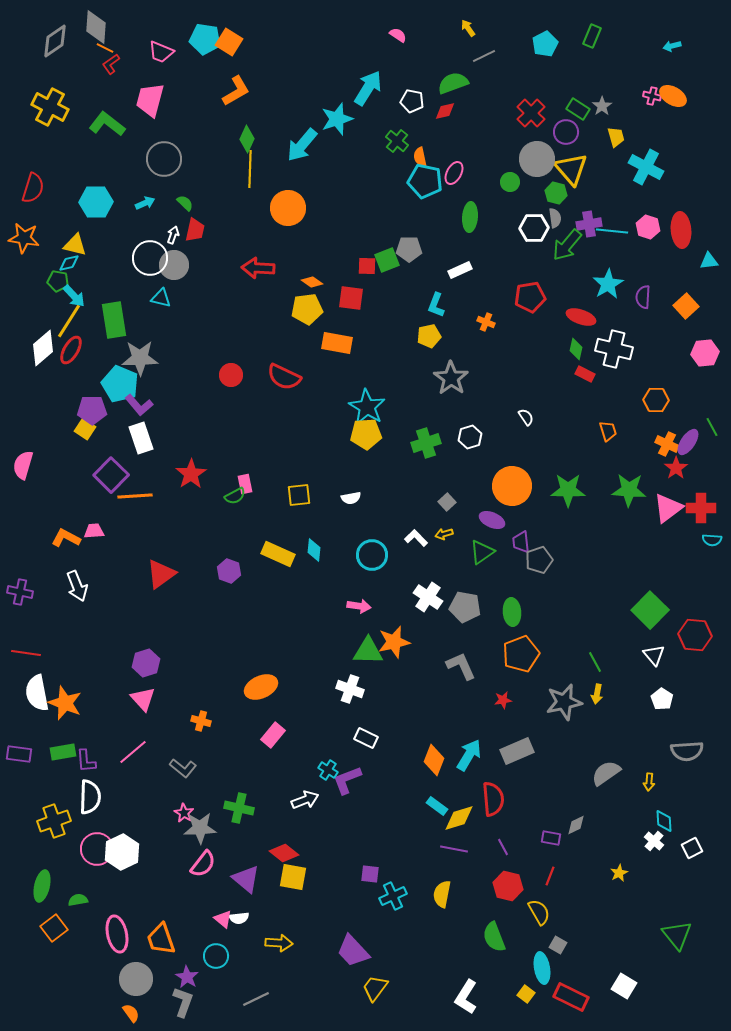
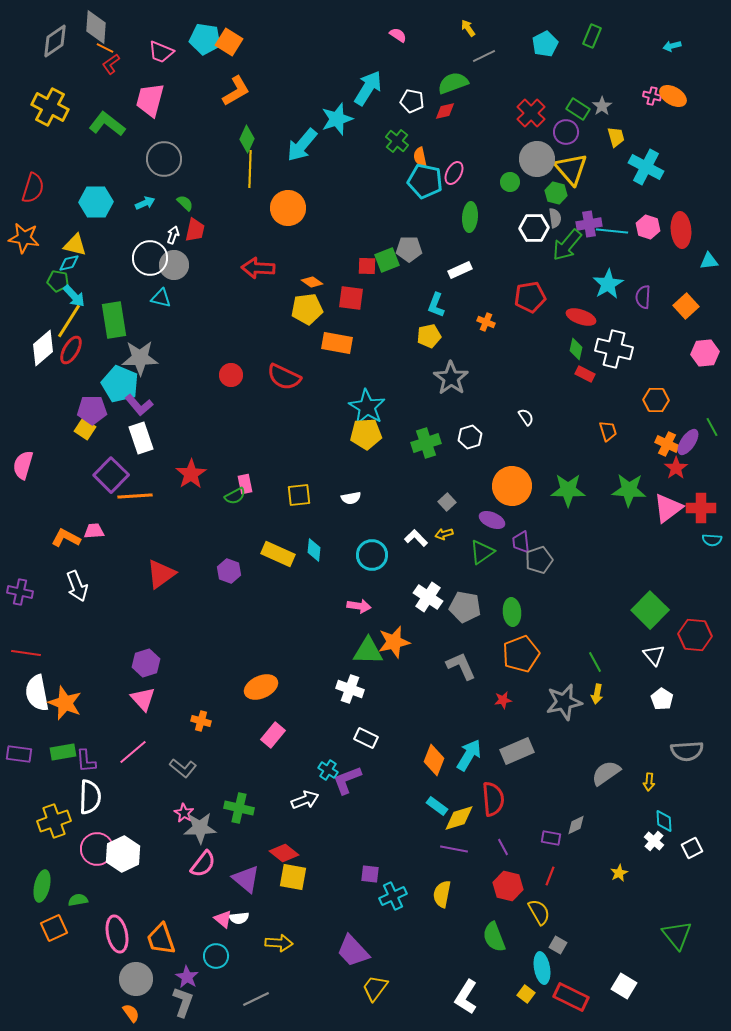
white hexagon at (122, 852): moved 1 px right, 2 px down
orange square at (54, 928): rotated 12 degrees clockwise
